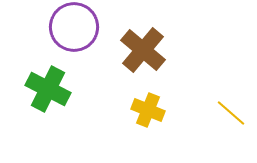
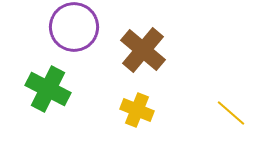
yellow cross: moved 11 px left
